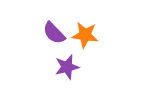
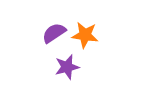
purple semicircle: rotated 100 degrees clockwise
